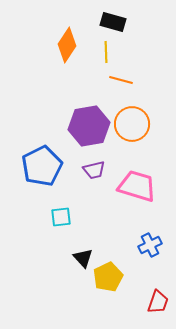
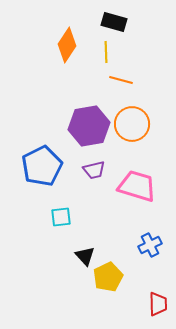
black rectangle: moved 1 px right
black triangle: moved 2 px right, 2 px up
red trapezoid: moved 2 px down; rotated 20 degrees counterclockwise
